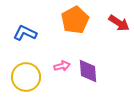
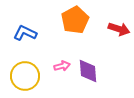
red arrow: moved 6 px down; rotated 15 degrees counterclockwise
yellow circle: moved 1 px left, 1 px up
